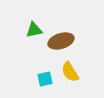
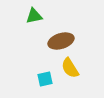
green triangle: moved 14 px up
yellow semicircle: moved 4 px up
